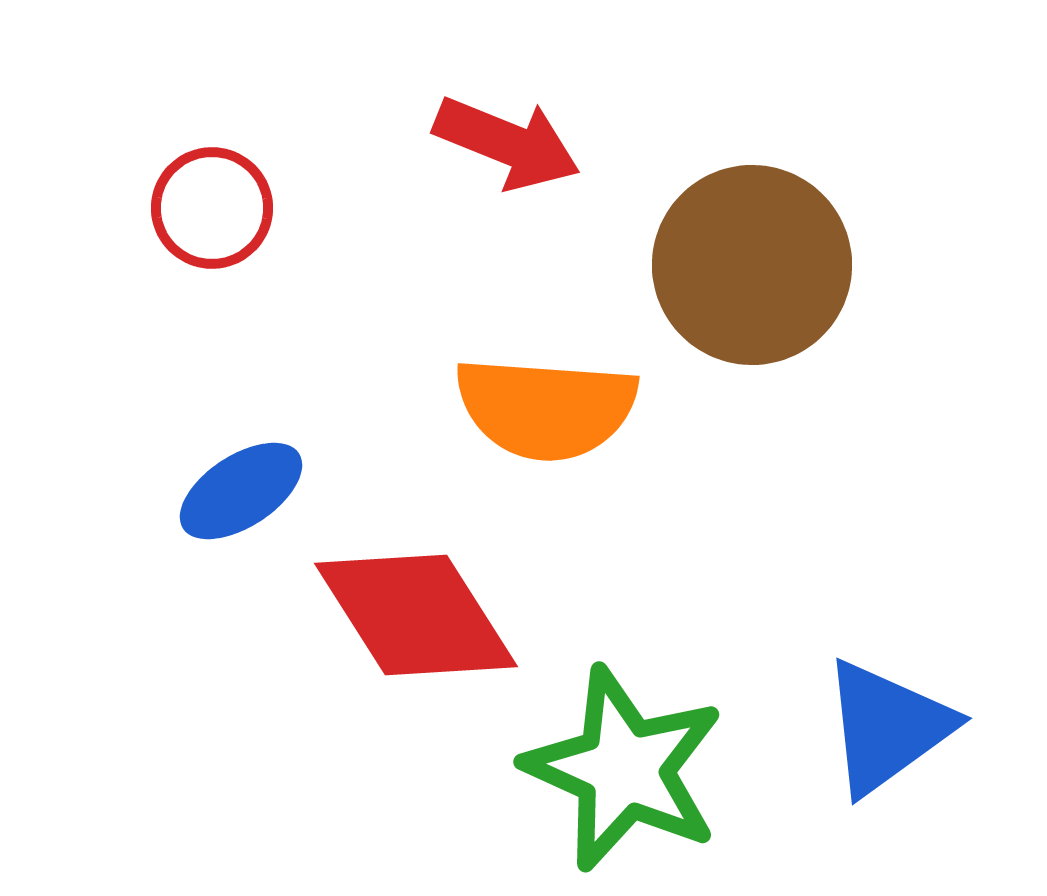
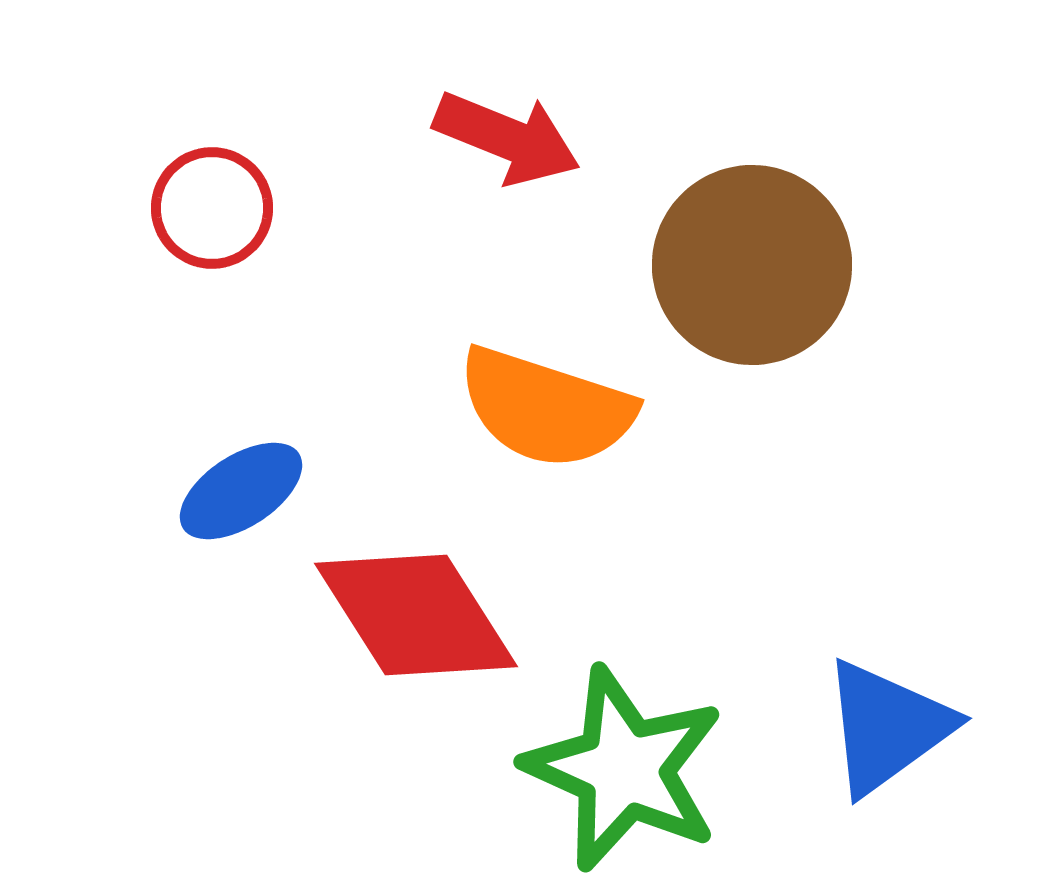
red arrow: moved 5 px up
orange semicircle: rotated 14 degrees clockwise
